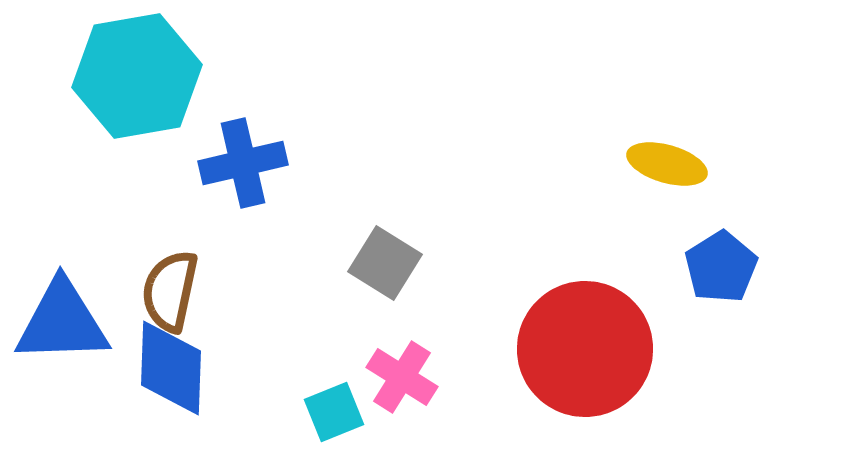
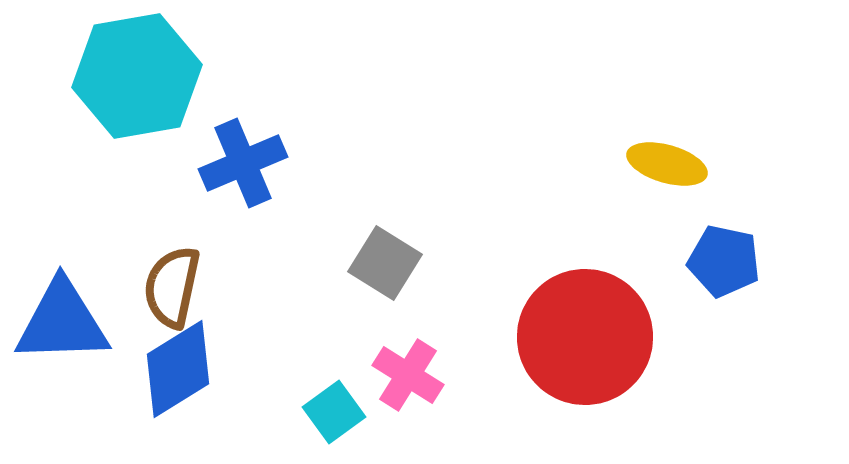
blue cross: rotated 10 degrees counterclockwise
blue pentagon: moved 3 px right, 6 px up; rotated 28 degrees counterclockwise
brown semicircle: moved 2 px right, 4 px up
red circle: moved 12 px up
blue diamond: moved 7 px right, 1 px down; rotated 56 degrees clockwise
pink cross: moved 6 px right, 2 px up
cyan square: rotated 14 degrees counterclockwise
